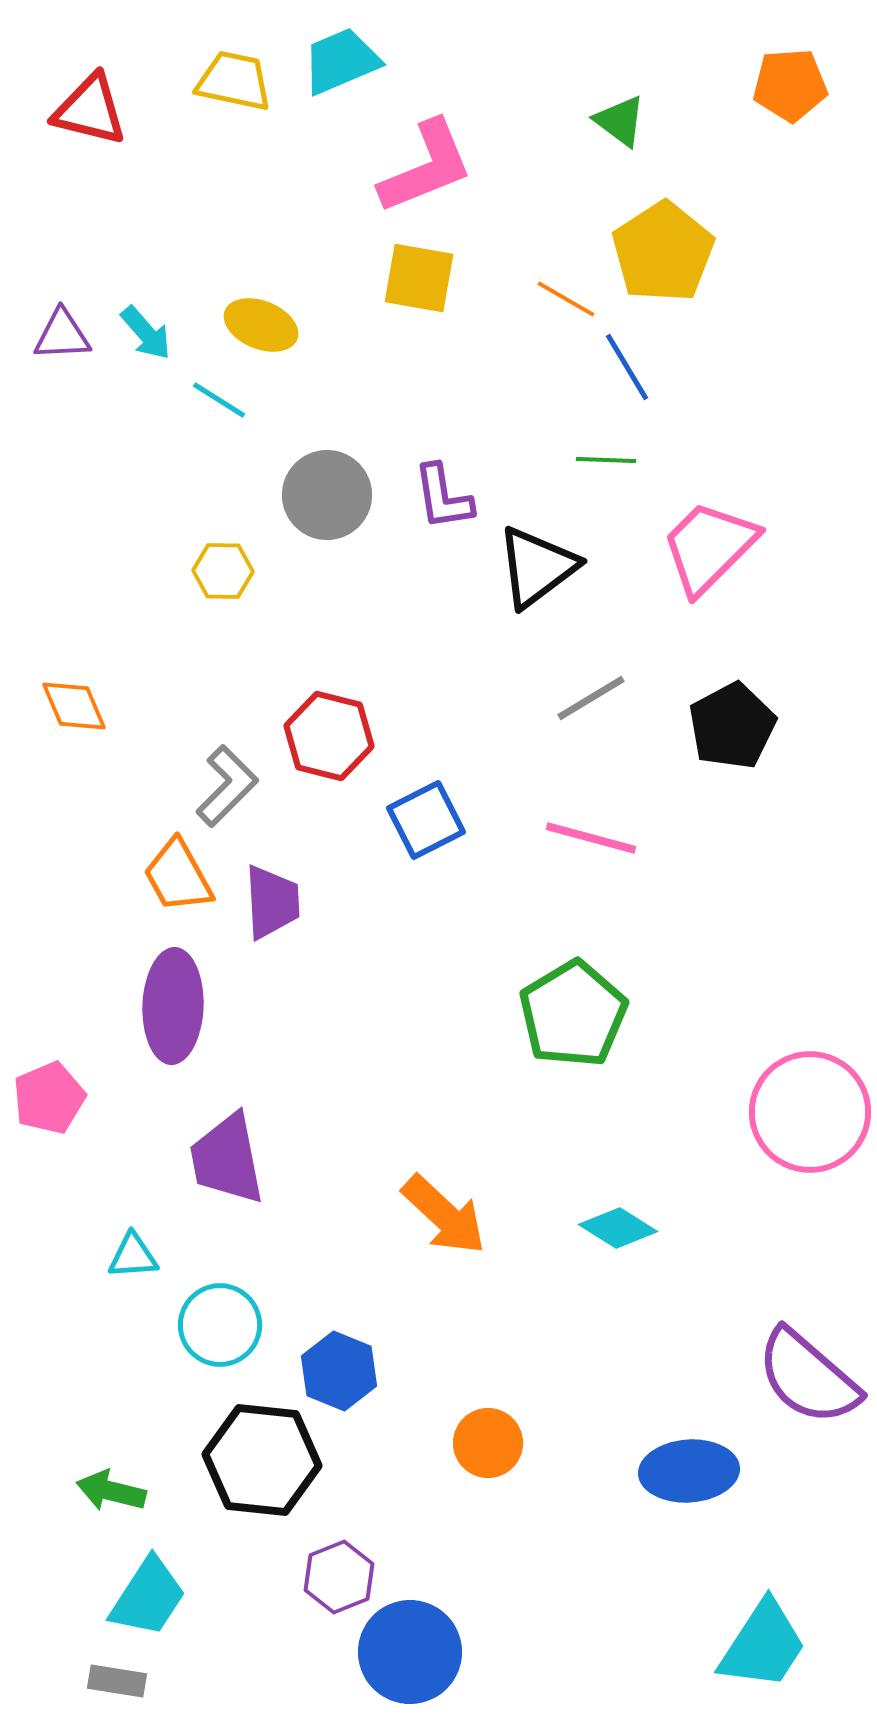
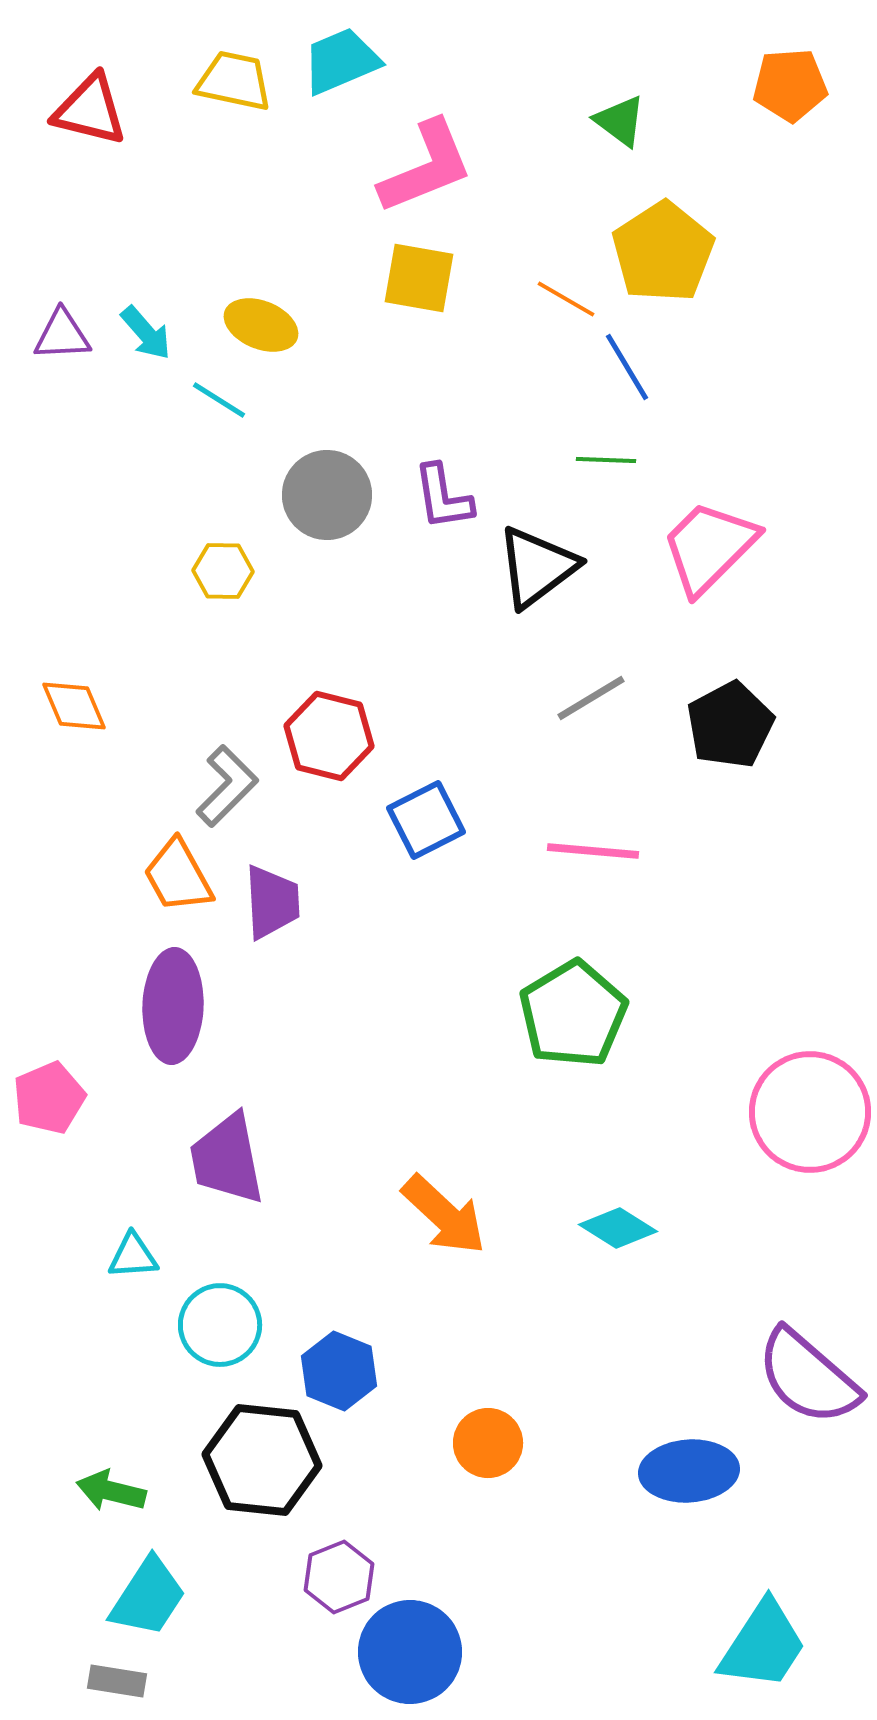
black pentagon at (732, 726): moved 2 px left, 1 px up
pink line at (591, 838): moved 2 px right, 13 px down; rotated 10 degrees counterclockwise
